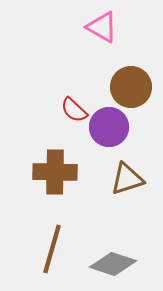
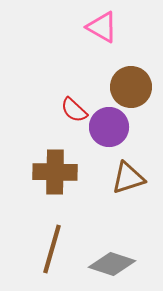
brown triangle: moved 1 px right, 1 px up
gray diamond: moved 1 px left
